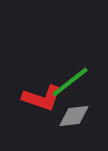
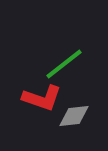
green line: moved 6 px left, 18 px up
